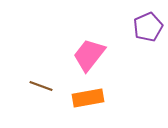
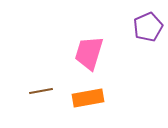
pink trapezoid: moved 2 px up; rotated 21 degrees counterclockwise
brown line: moved 5 px down; rotated 30 degrees counterclockwise
